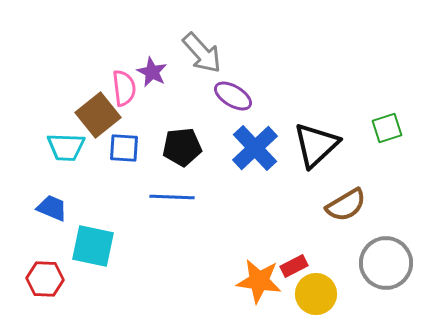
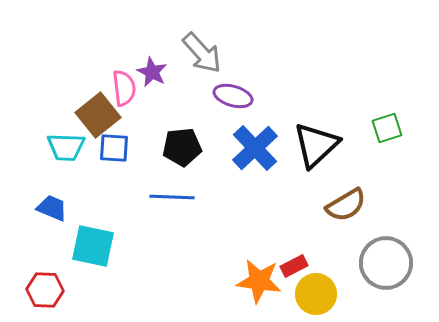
purple ellipse: rotated 15 degrees counterclockwise
blue square: moved 10 px left
red hexagon: moved 11 px down
